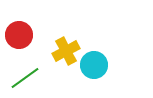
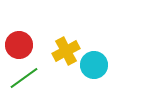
red circle: moved 10 px down
green line: moved 1 px left
